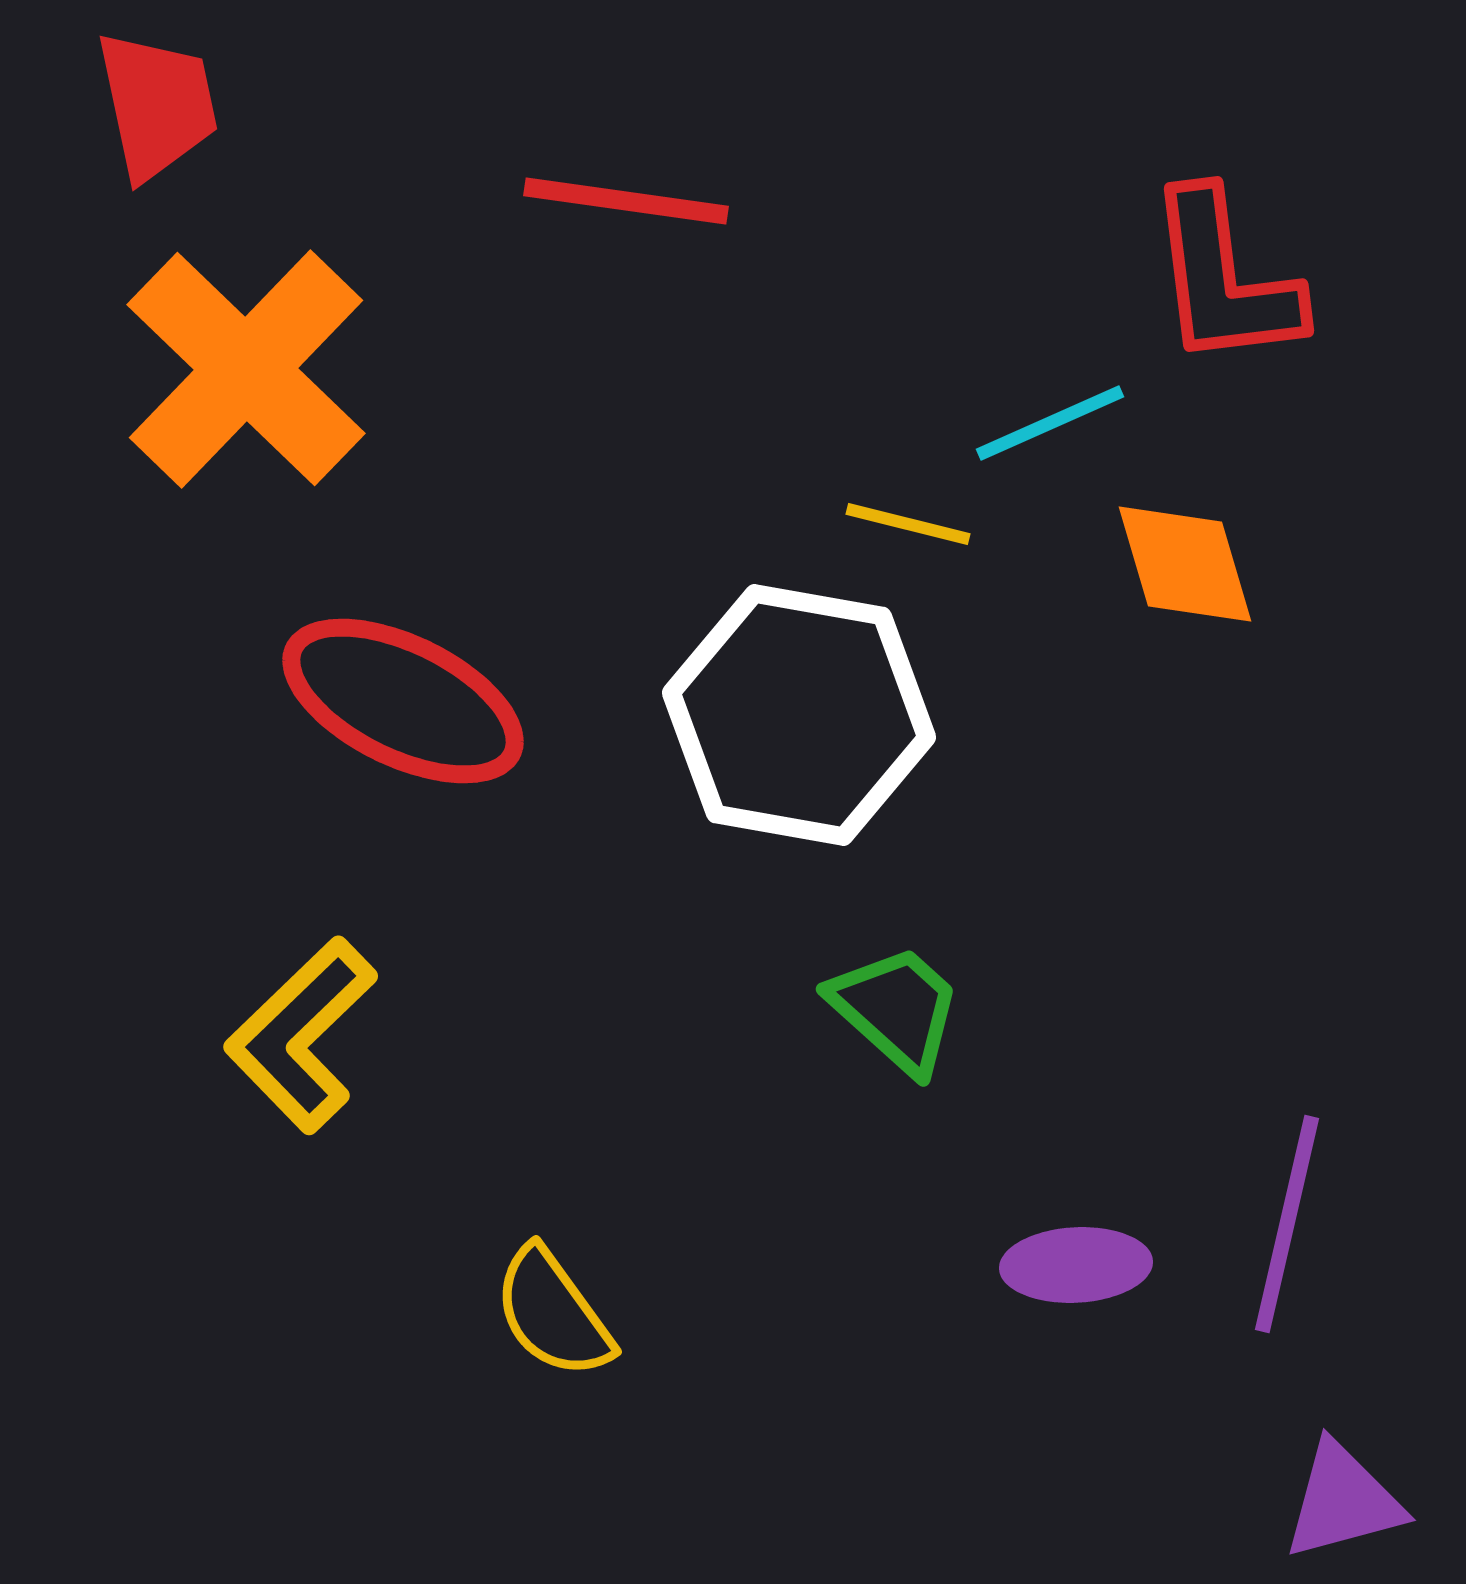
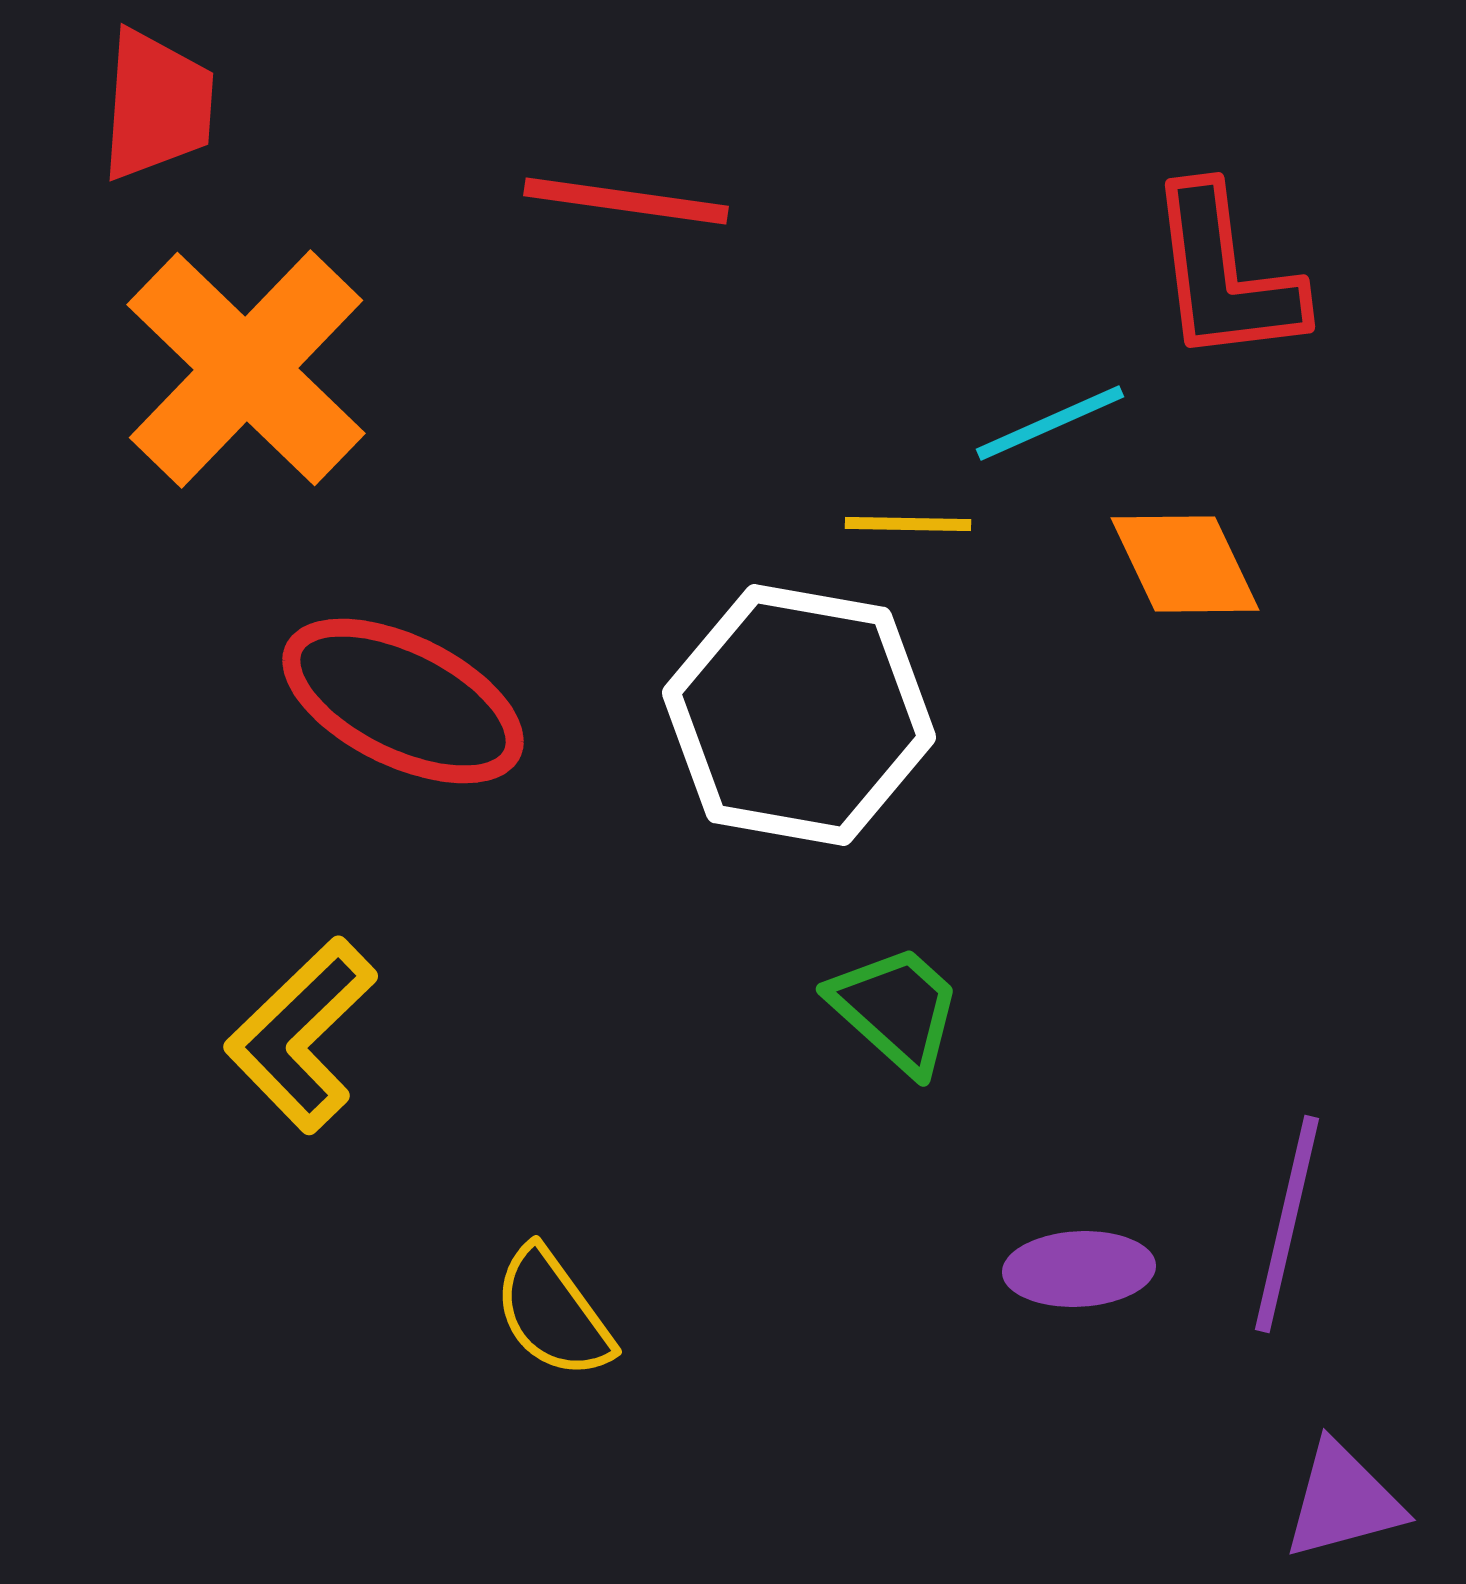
red trapezoid: rotated 16 degrees clockwise
red L-shape: moved 1 px right, 4 px up
yellow line: rotated 13 degrees counterclockwise
orange diamond: rotated 9 degrees counterclockwise
purple ellipse: moved 3 px right, 4 px down
